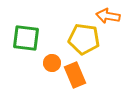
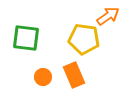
orange arrow: rotated 135 degrees clockwise
orange circle: moved 9 px left, 14 px down
orange rectangle: moved 1 px left
